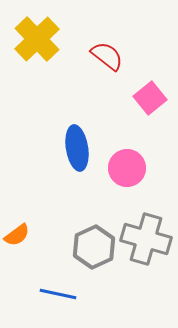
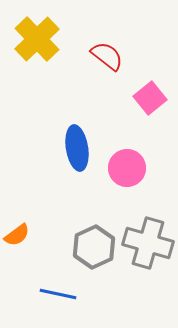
gray cross: moved 2 px right, 4 px down
